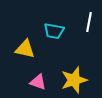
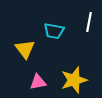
yellow triangle: rotated 40 degrees clockwise
pink triangle: rotated 30 degrees counterclockwise
